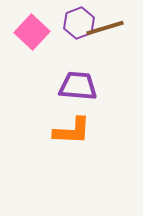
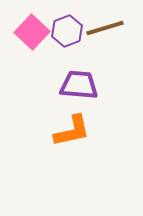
purple hexagon: moved 12 px left, 8 px down
purple trapezoid: moved 1 px right, 1 px up
orange L-shape: rotated 15 degrees counterclockwise
